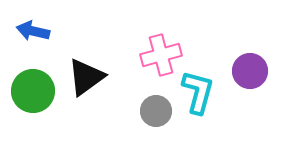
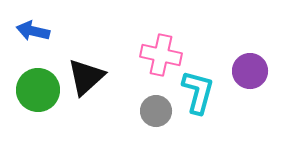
pink cross: rotated 27 degrees clockwise
black triangle: rotated 6 degrees counterclockwise
green circle: moved 5 px right, 1 px up
